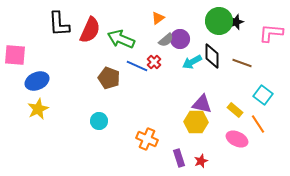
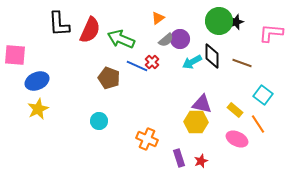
red cross: moved 2 px left
